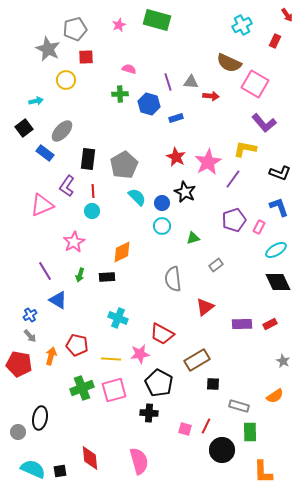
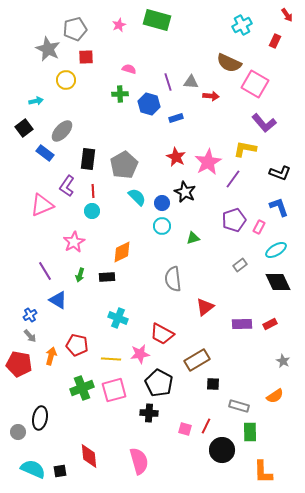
gray rectangle at (216, 265): moved 24 px right
red diamond at (90, 458): moved 1 px left, 2 px up
